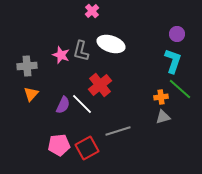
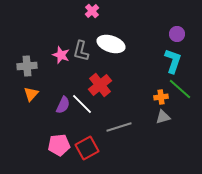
gray line: moved 1 px right, 4 px up
